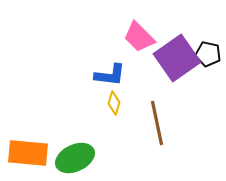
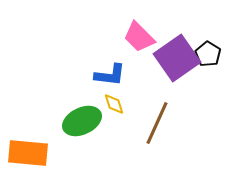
black pentagon: rotated 20 degrees clockwise
yellow diamond: moved 1 px down; rotated 35 degrees counterclockwise
brown line: rotated 36 degrees clockwise
green ellipse: moved 7 px right, 37 px up
